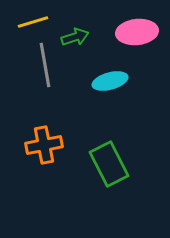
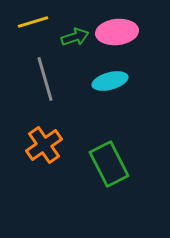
pink ellipse: moved 20 px left
gray line: moved 14 px down; rotated 6 degrees counterclockwise
orange cross: rotated 24 degrees counterclockwise
